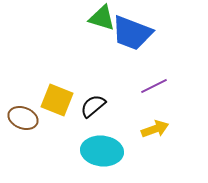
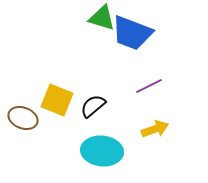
purple line: moved 5 px left
